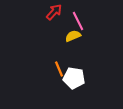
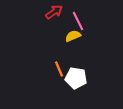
red arrow: rotated 12 degrees clockwise
white pentagon: moved 2 px right
